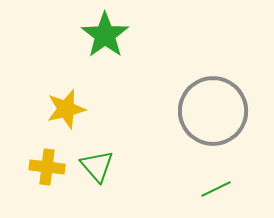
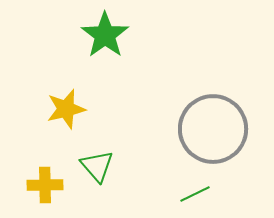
gray circle: moved 18 px down
yellow cross: moved 2 px left, 18 px down; rotated 8 degrees counterclockwise
green line: moved 21 px left, 5 px down
